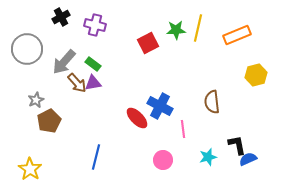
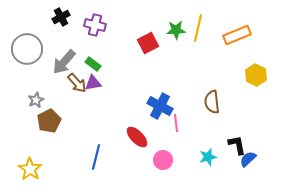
yellow hexagon: rotated 20 degrees counterclockwise
red ellipse: moved 19 px down
pink line: moved 7 px left, 6 px up
blue semicircle: rotated 18 degrees counterclockwise
